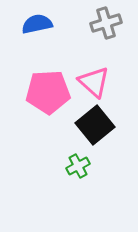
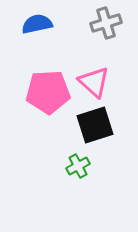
black square: rotated 21 degrees clockwise
